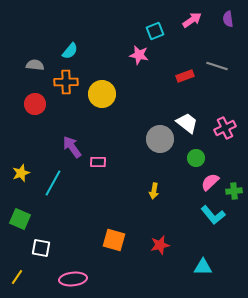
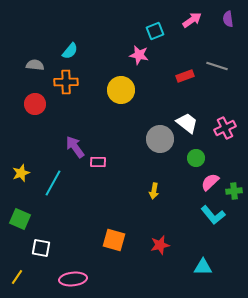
yellow circle: moved 19 px right, 4 px up
purple arrow: moved 3 px right
